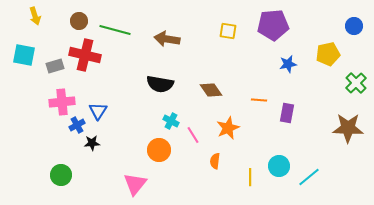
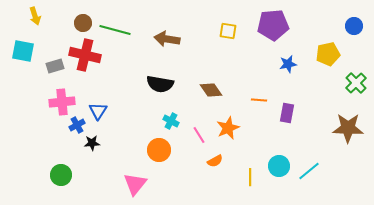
brown circle: moved 4 px right, 2 px down
cyan square: moved 1 px left, 4 px up
pink line: moved 6 px right
orange semicircle: rotated 126 degrees counterclockwise
cyan line: moved 6 px up
